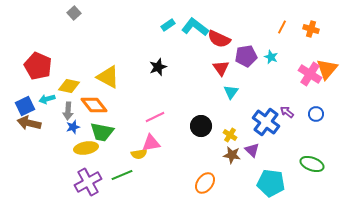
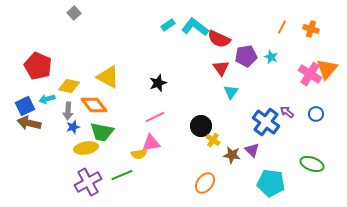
black star: moved 16 px down
yellow cross: moved 17 px left, 5 px down
